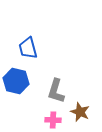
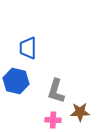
blue trapezoid: rotated 15 degrees clockwise
brown star: rotated 24 degrees counterclockwise
